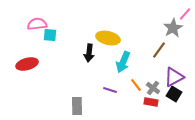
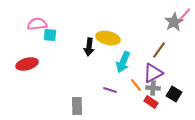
gray star: moved 1 px right, 6 px up
black arrow: moved 6 px up
purple triangle: moved 21 px left, 4 px up
gray cross: rotated 32 degrees counterclockwise
red rectangle: rotated 24 degrees clockwise
